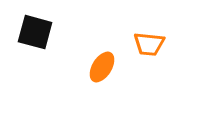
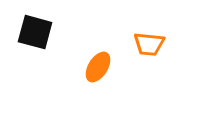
orange ellipse: moved 4 px left
